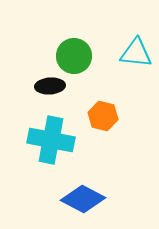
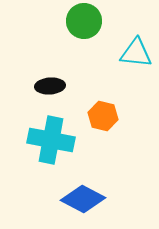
green circle: moved 10 px right, 35 px up
